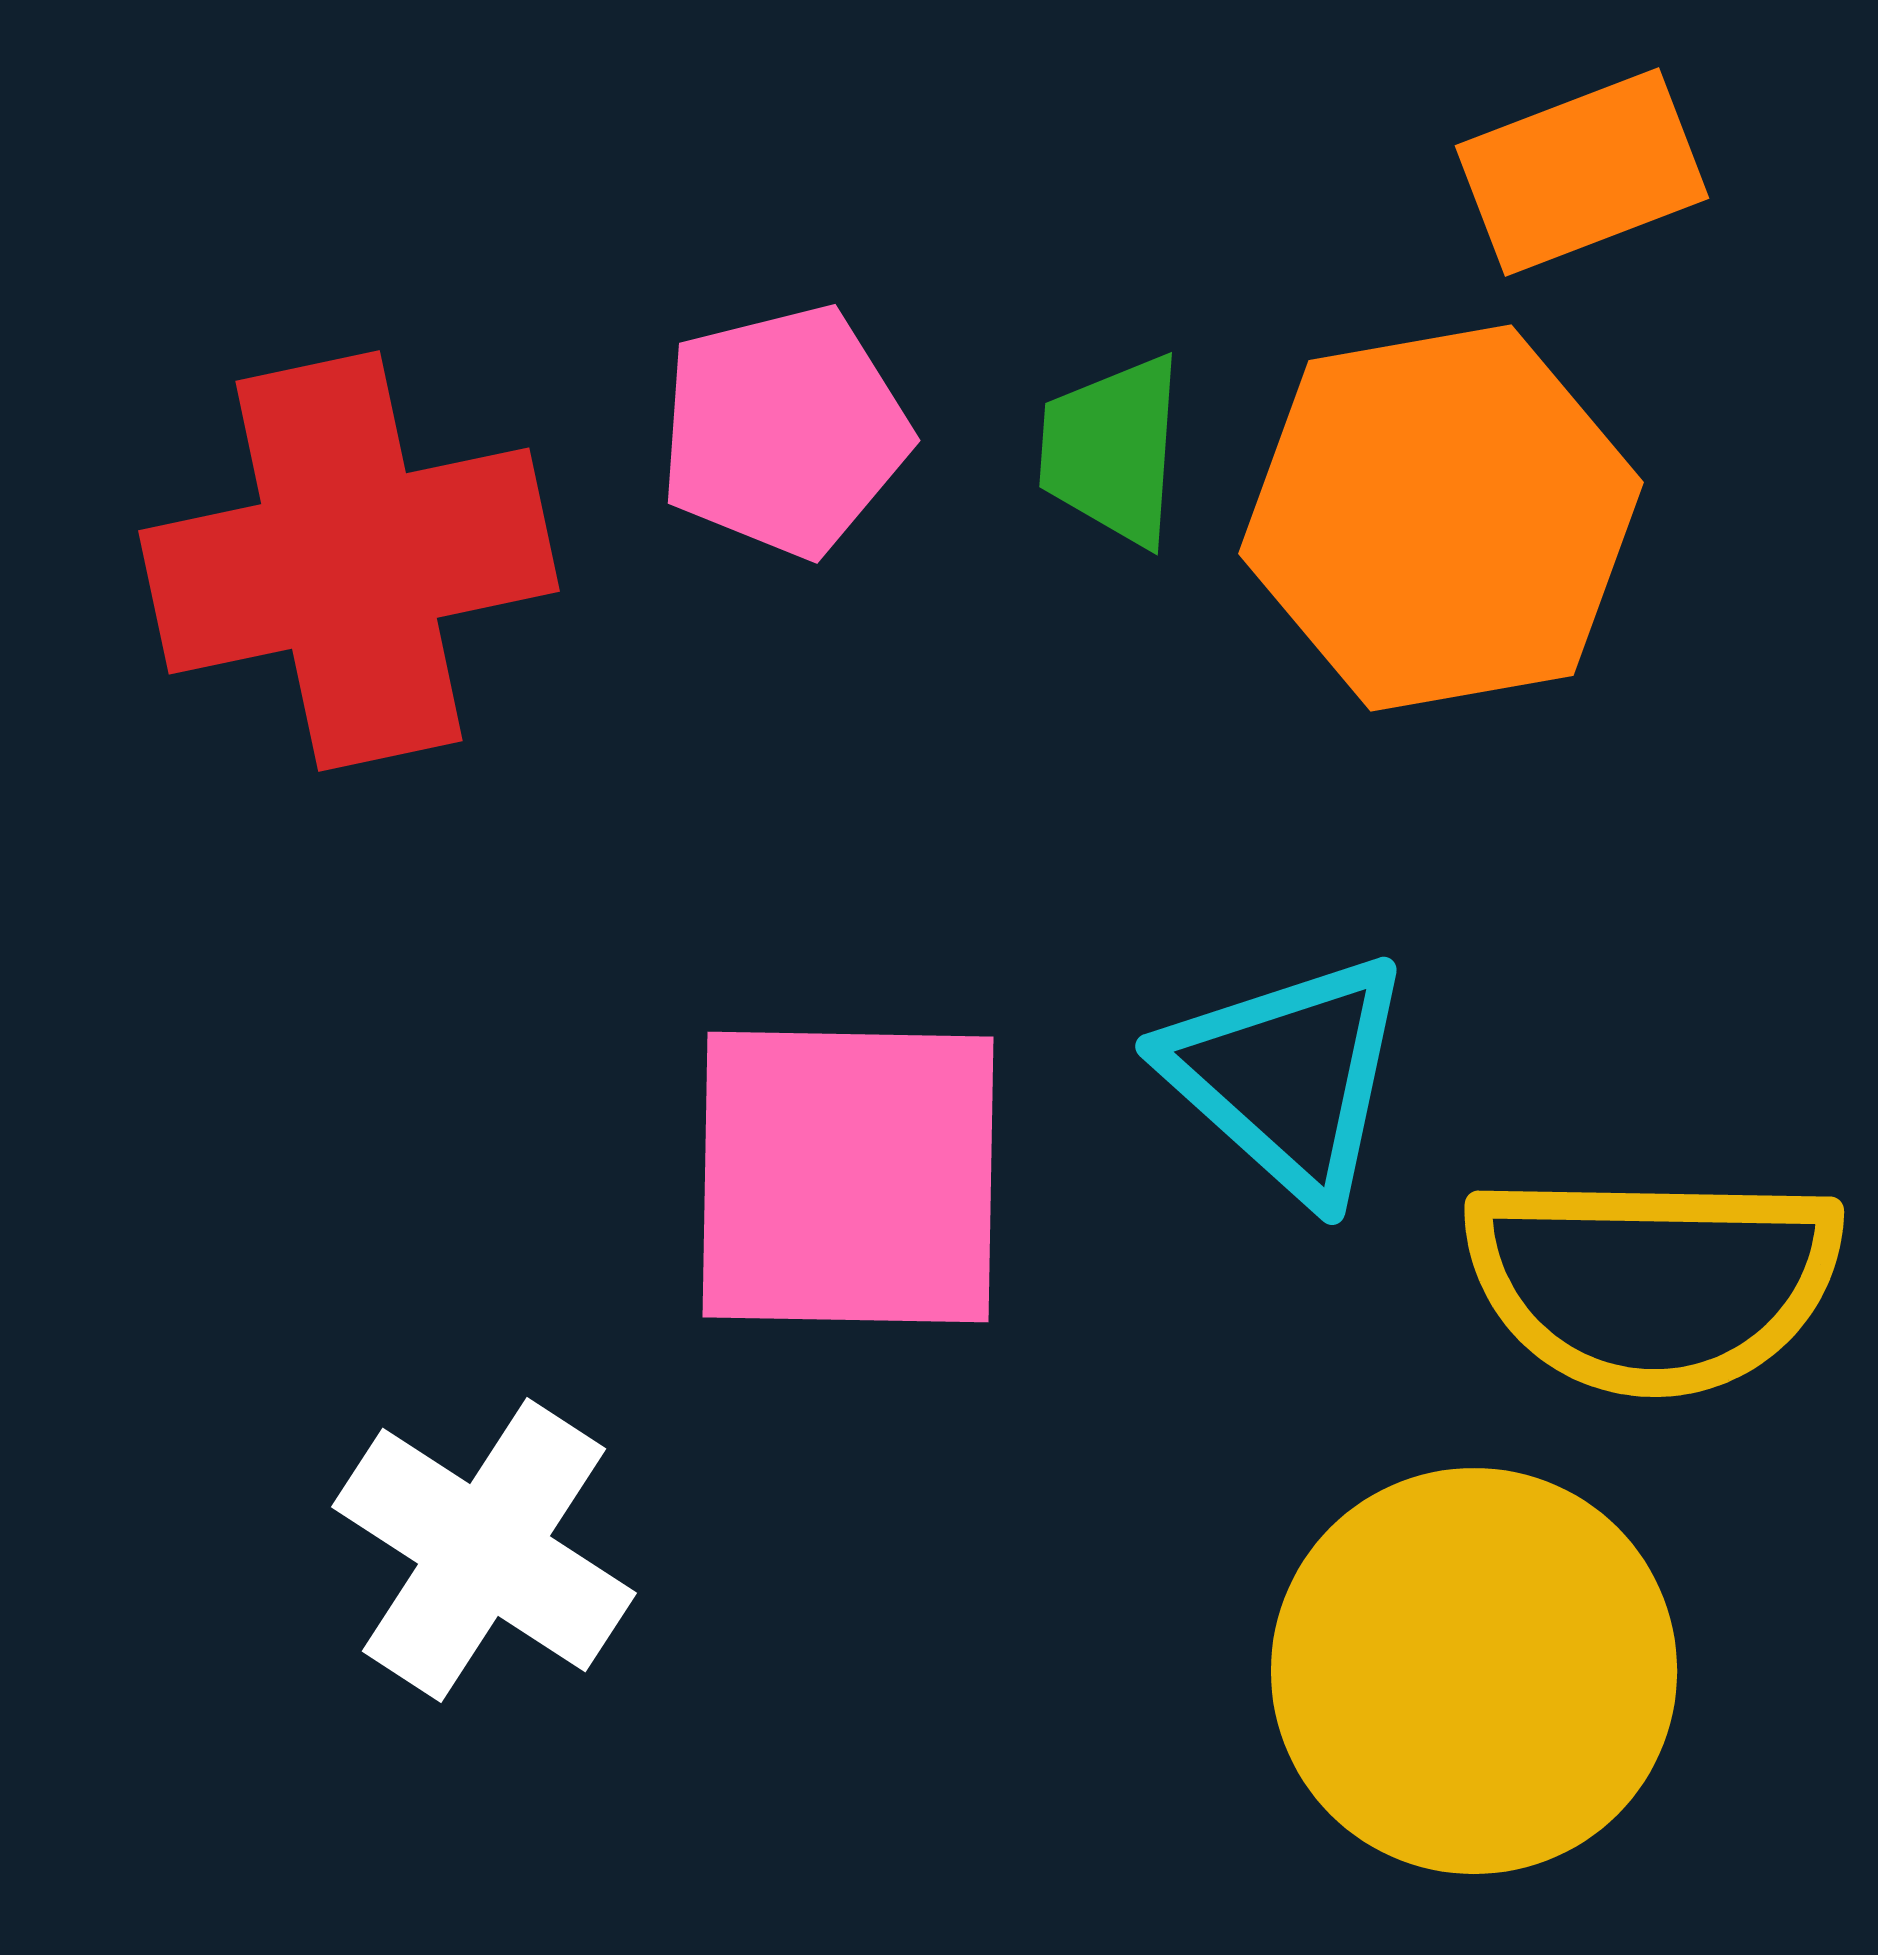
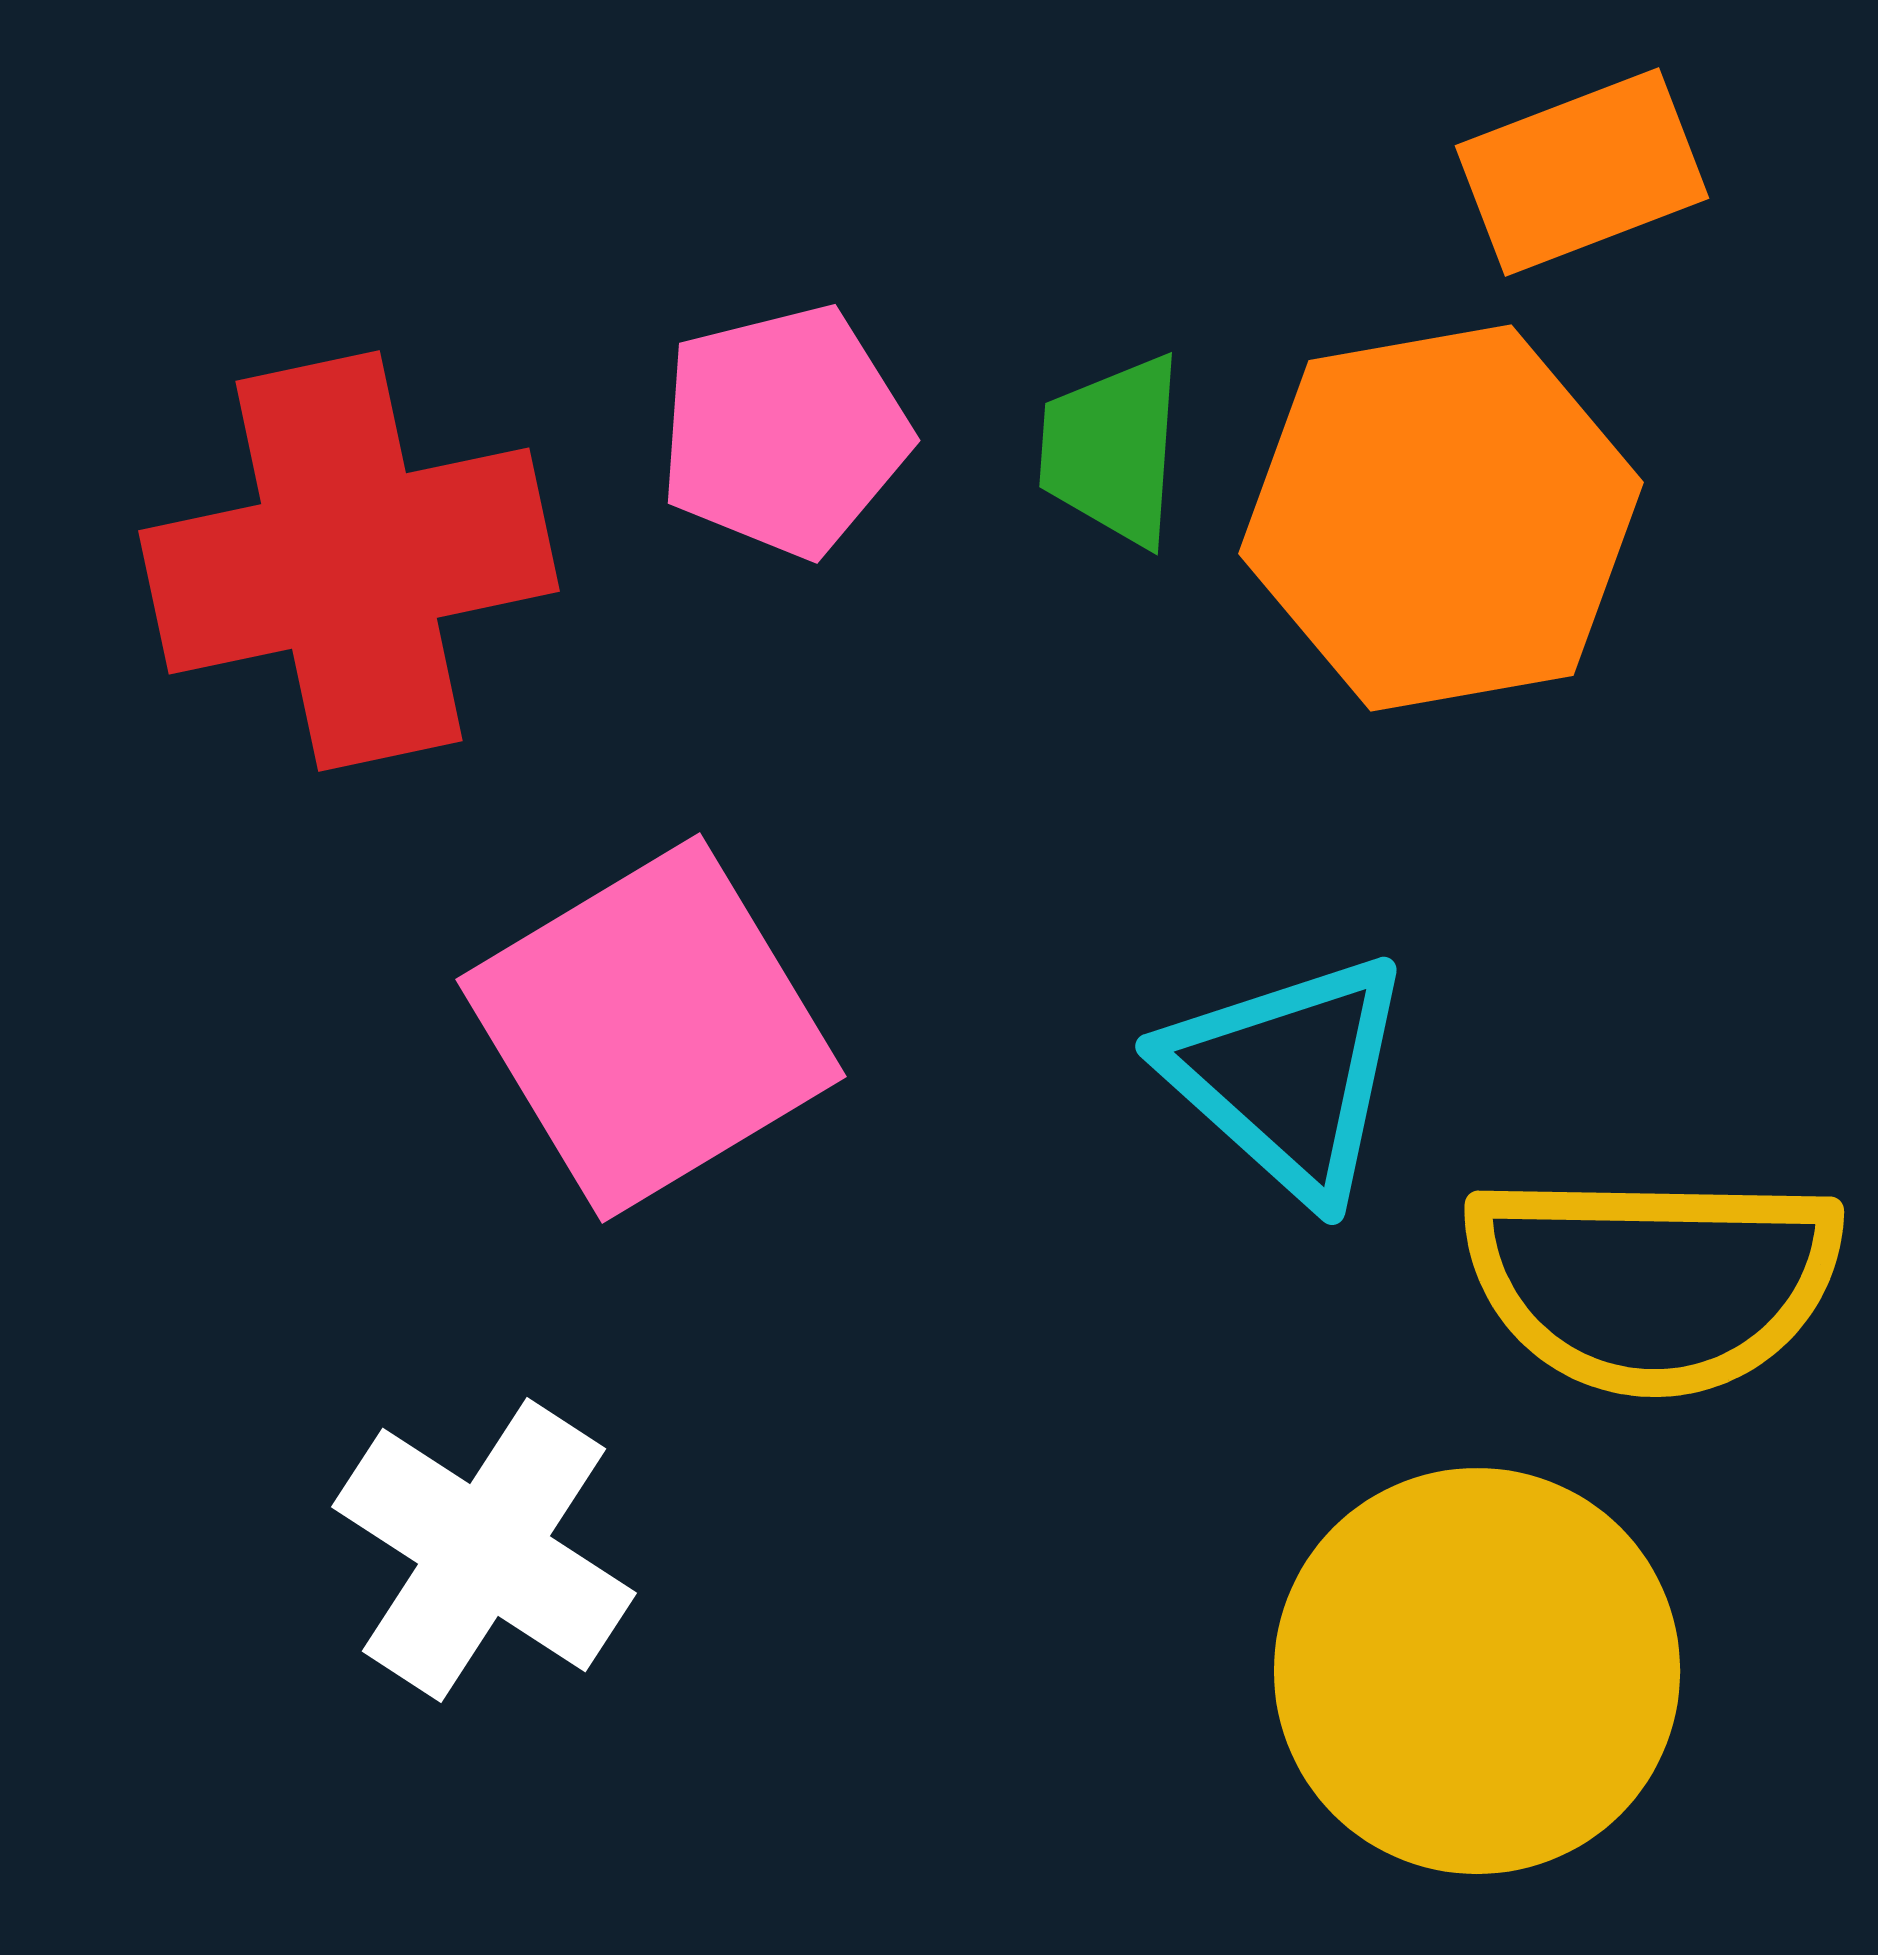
pink square: moved 197 px left, 149 px up; rotated 32 degrees counterclockwise
yellow circle: moved 3 px right
